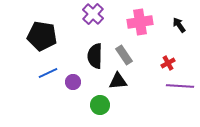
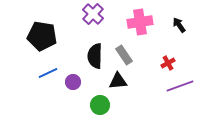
purple line: rotated 24 degrees counterclockwise
